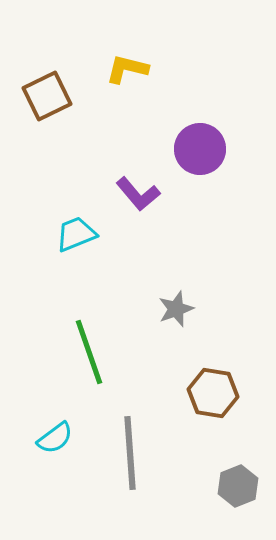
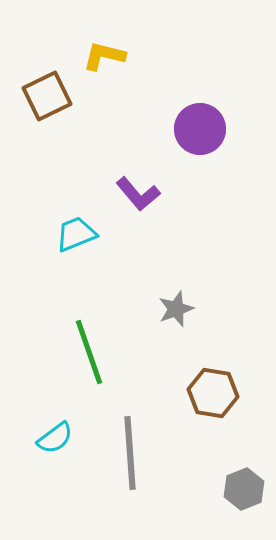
yellow L-shape: moved 23 px left, 13 px up
purple circle: moved 20 px up
gray hexagon: moved 6 px right, 3 px down
